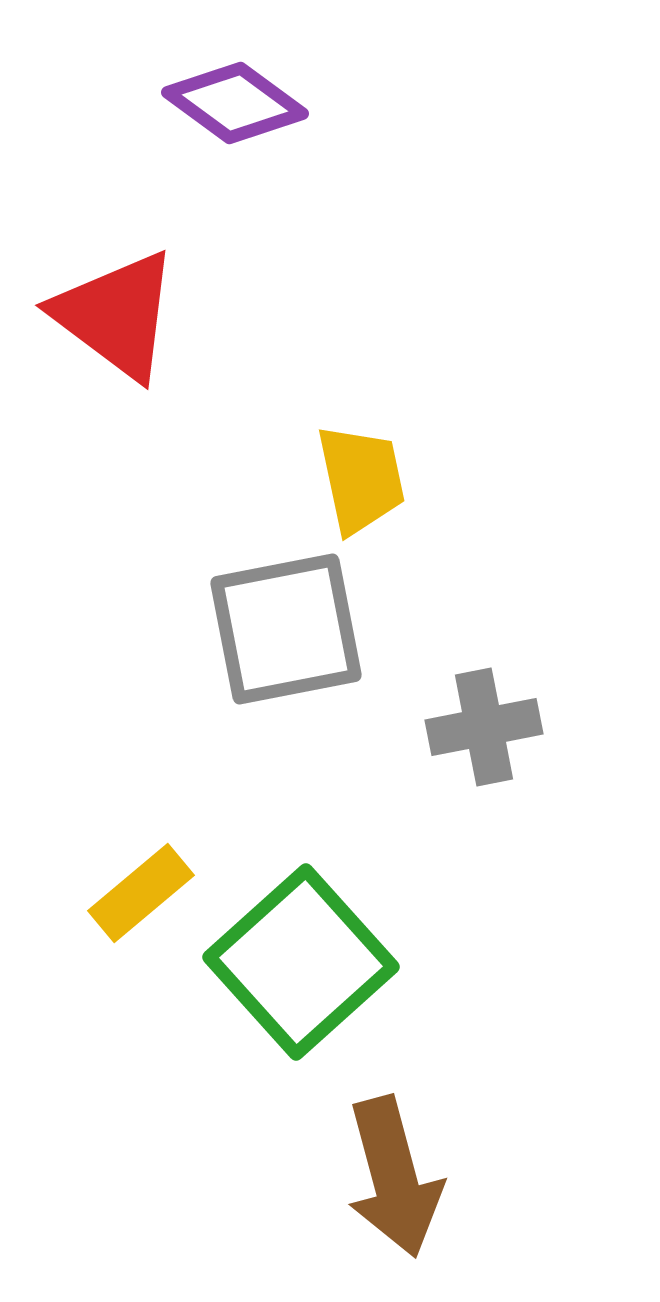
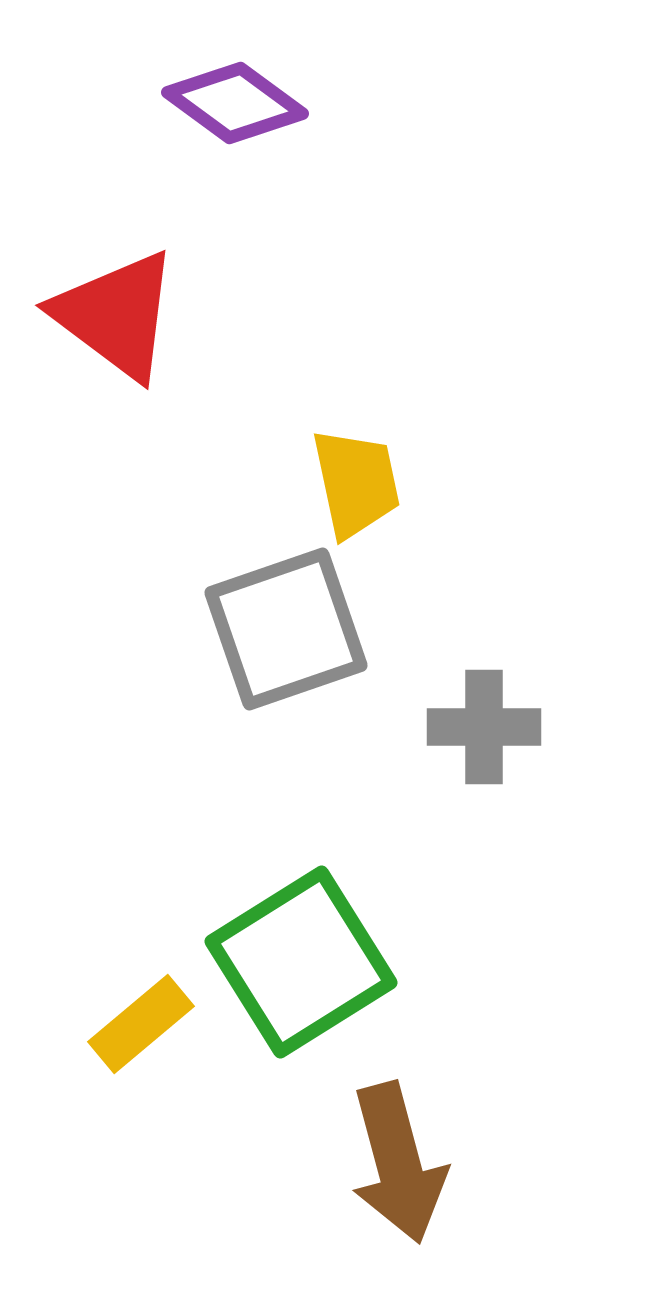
yellow trapezoid: moved 5 px left, 4 px down
gray square: rotated 8 degrees counterclockwise
gray cross: rotated 11 degrees clockwise
yellow rectangle: moved 131 px down
green square: rotated 10 degrees clockwise
brown arrow: moved 4 px right, 14 px up
